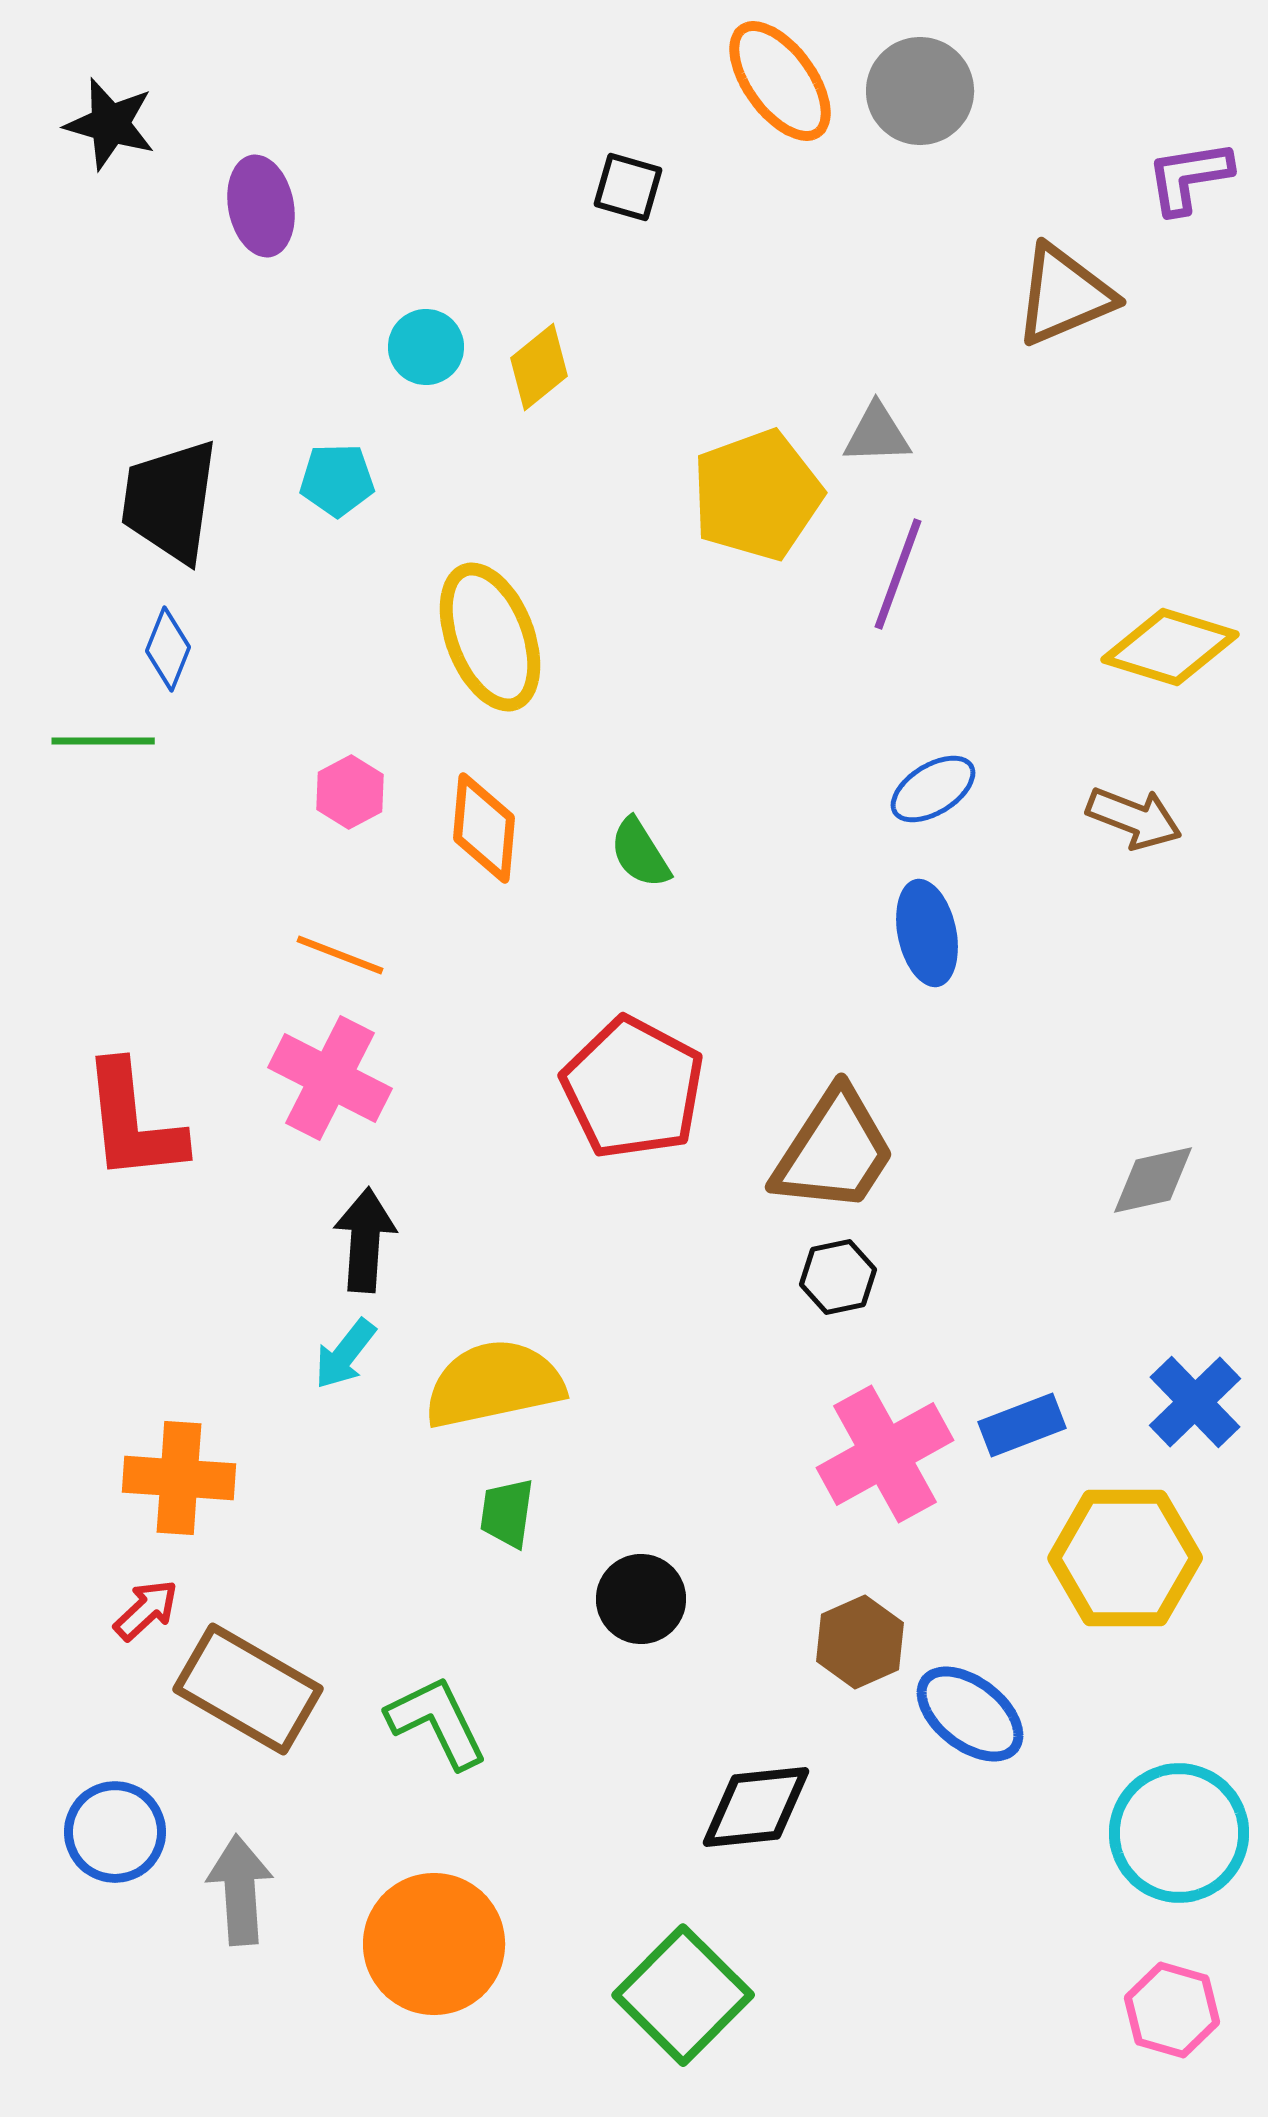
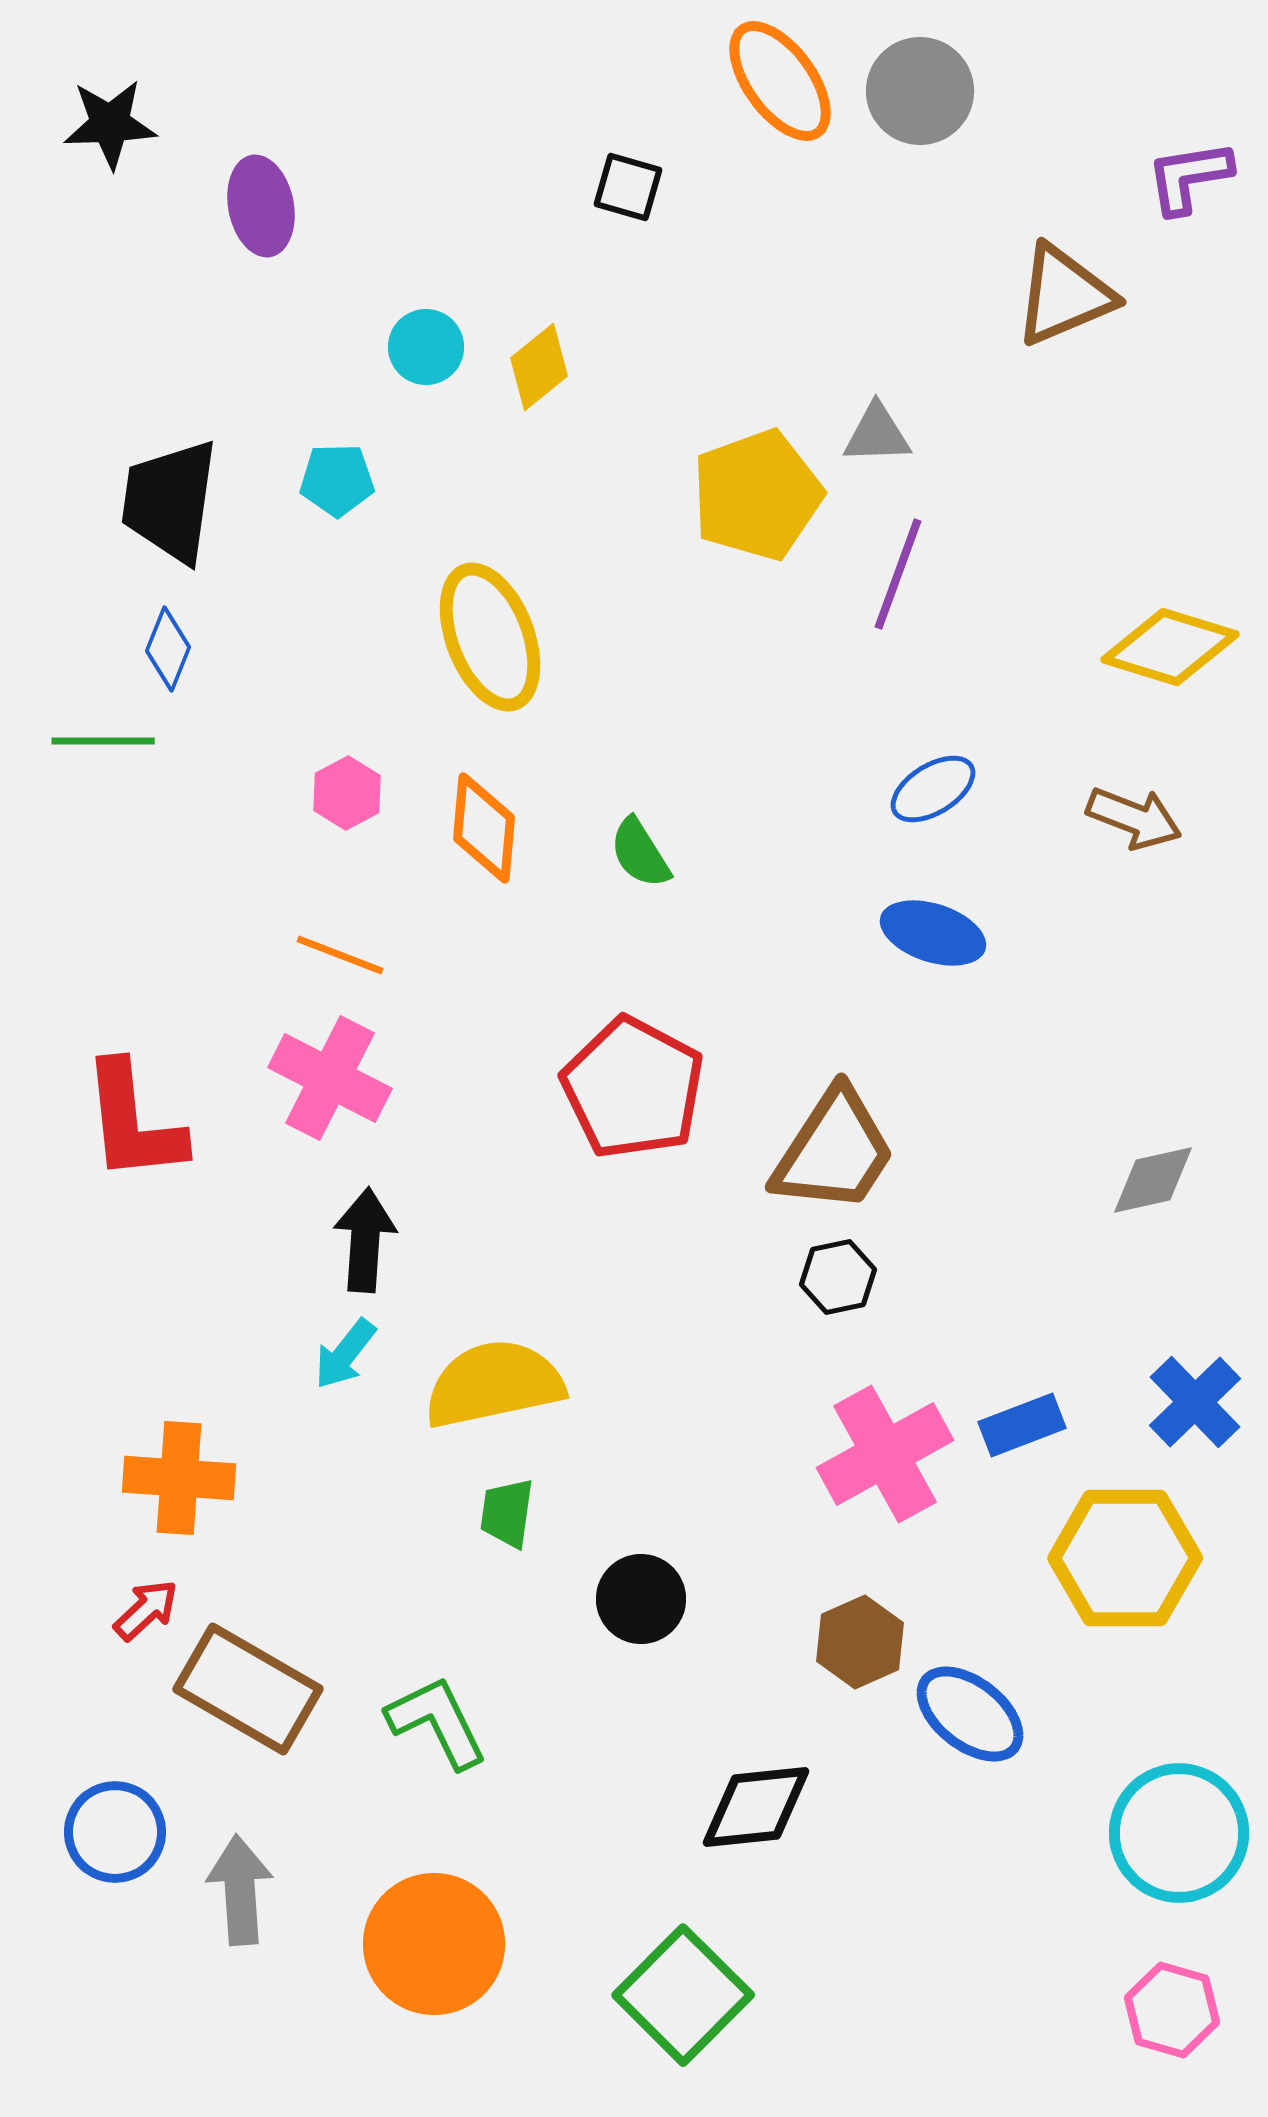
black star at (110, 124): rotated 18 degrees counterclockwise
pink hexagon at (350, 792): moved 3 px left, 1 px down
blue ellipse at (927, 933): moved 6 px right; rotated 60 degrees counterclockwise
